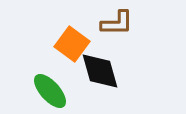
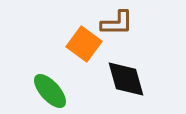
orange square: moved 12 px right
black diamond: moved 26 px right, 8 px down
